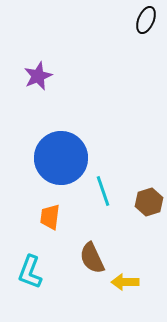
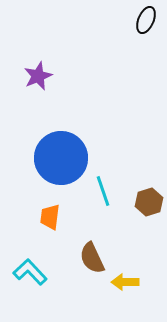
cyan L-shape: rotated 116 degrees clockwise
